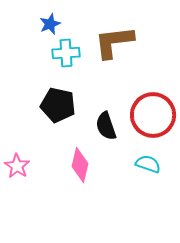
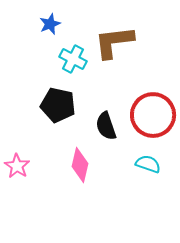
cyan cross: moved 7 px right, 6 px down; rotated 32 degrees clockwise
